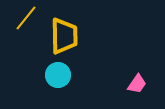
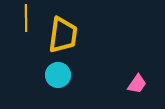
yellow line: rotated 40 degrees counterclockwise
yellow trapezoid: moved 1 px left, 1 px up; rotated 9 degrees clockwise
